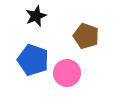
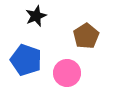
brown pentagon: rotated 20 degrees clockwise
blue pentagon: moved 7 px left
